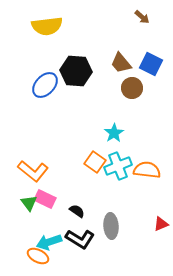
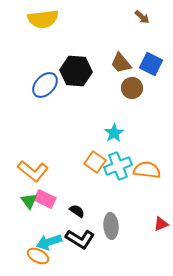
yellow semicircle: moved 4 px left, 7 px up
green triangle: moved 2 px up
